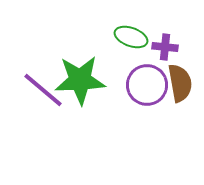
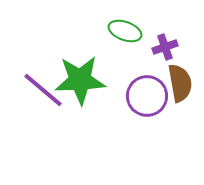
green ellipse: moved 6 px left, 6 px up
purple cross: rotated 25 degrees counterclockwise
purple circle: moved 11 px down
